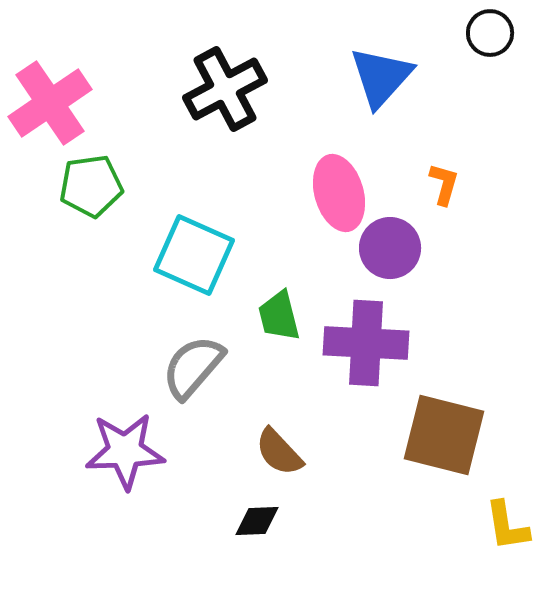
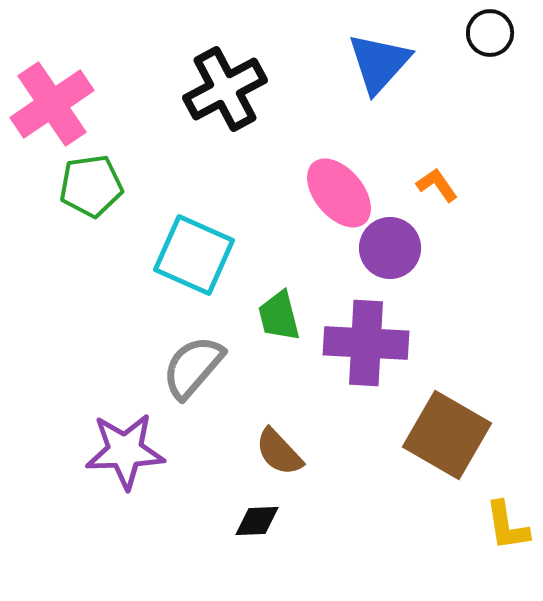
blue triangle: moved 2 px left, 14 px up
pink cross: moved 2 px right, 1 px down
orange L-shape: moved 7 px left, 1 px down; rotated 51 degrees counterclockwise
pink ellipse: rotated 24 degrees counterclockwise
brown square: moved 3 px right; rotated 16 degrees clockwise
